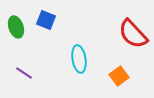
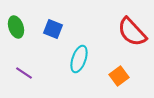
blue square: moved 7 px right, 9 px down
red semicircle: moved 1 px left, 2 px up
cyan ellipse: rotated 28 degrees clockwise
